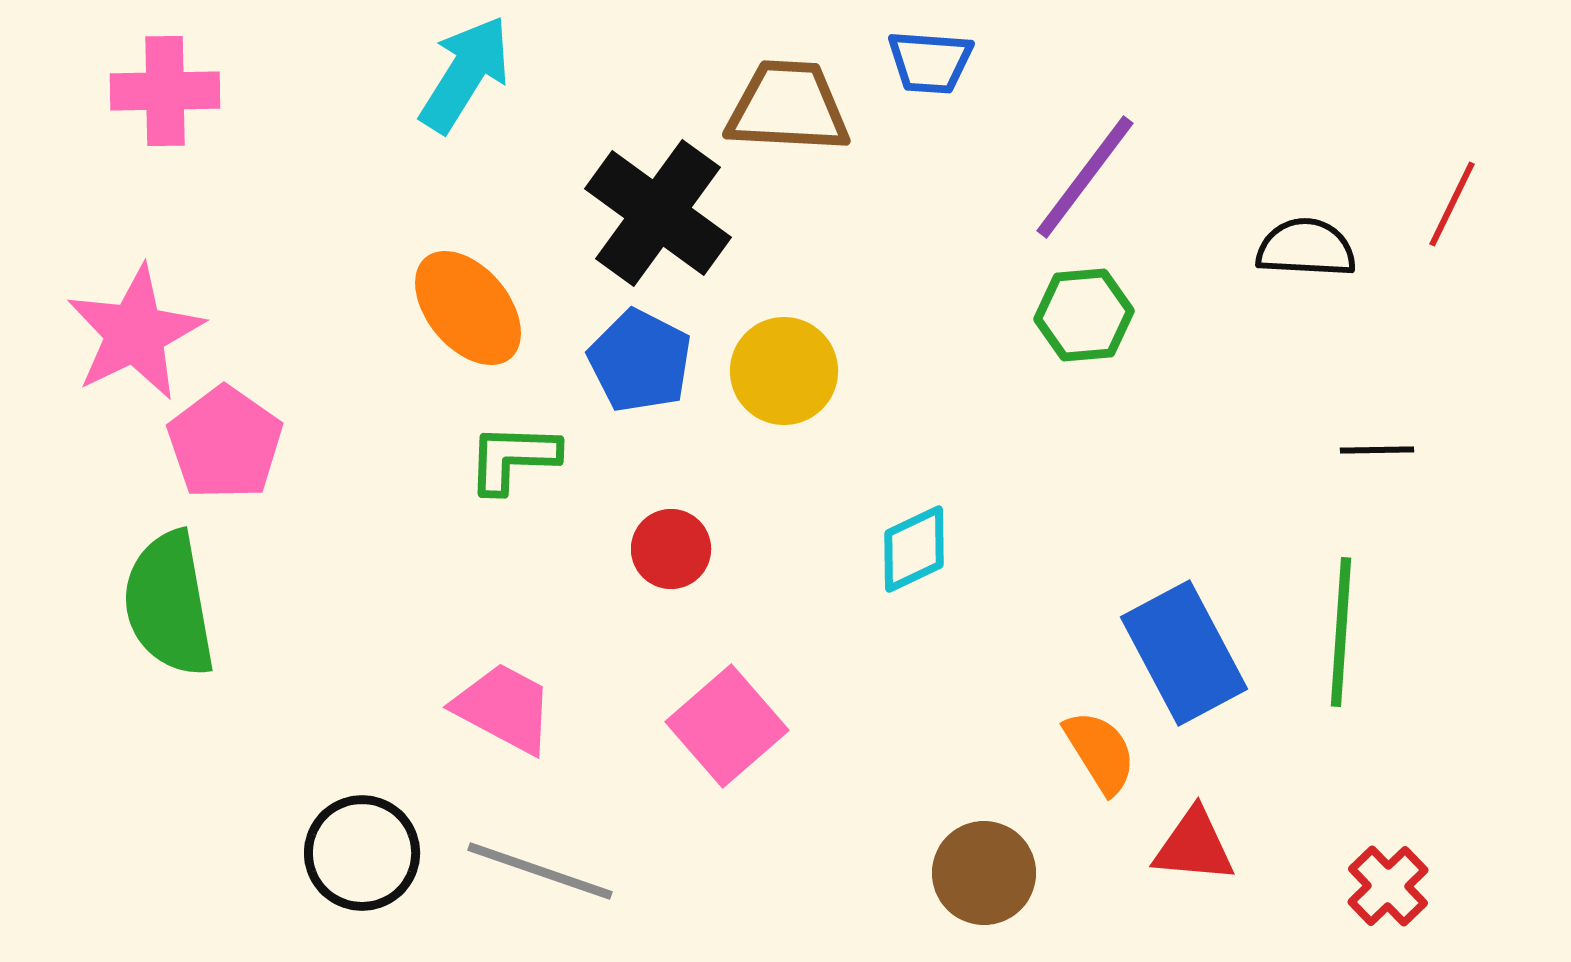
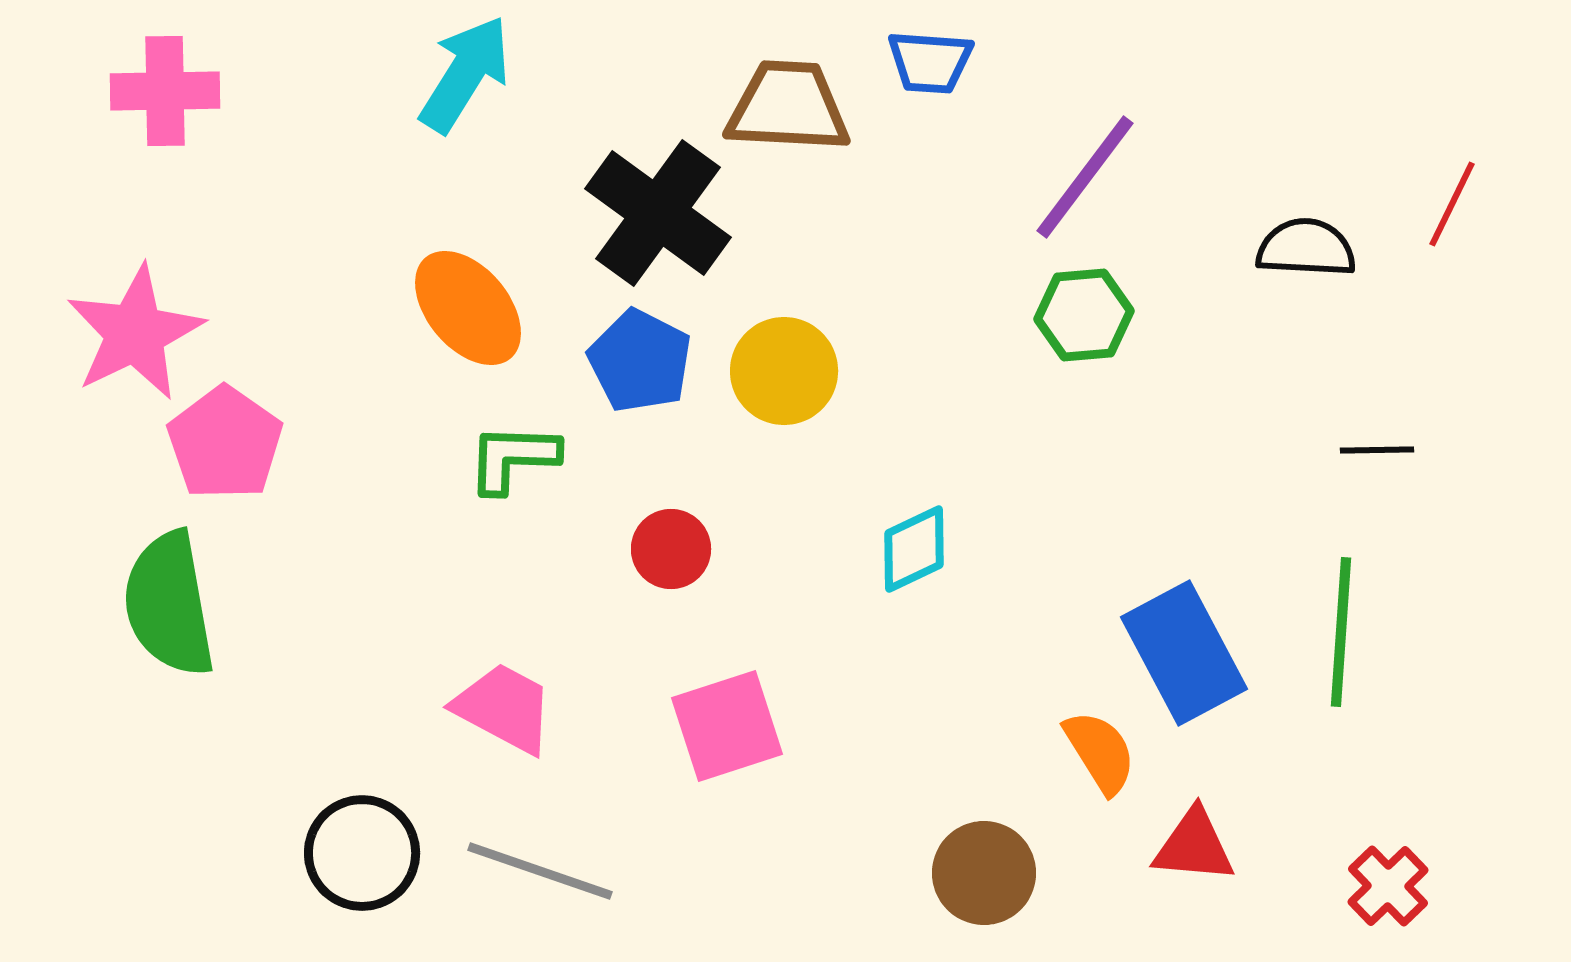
pink square: rotated 23 degrees clockwise
